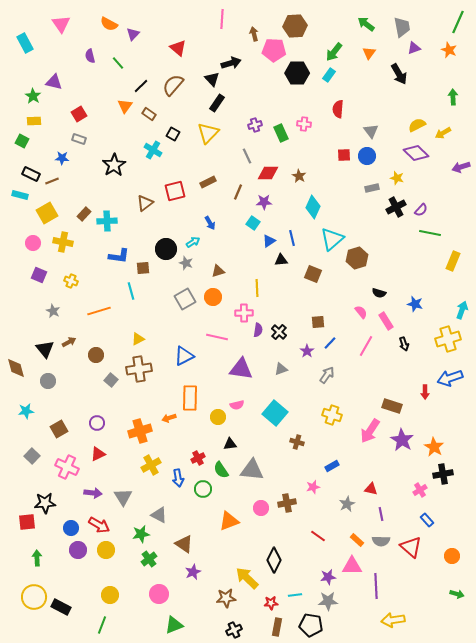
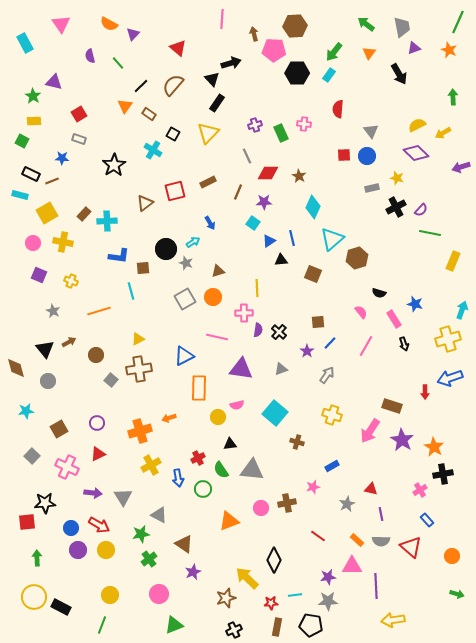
pink rectangle at (386, 321): moved 8 px right, 2 px up
orange rectangle at (190, 398): moved 9 px right, 10 px up
brown star at (226, 598): rotated 12 degrees counterclockwise
